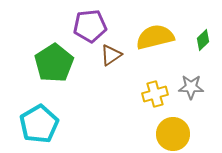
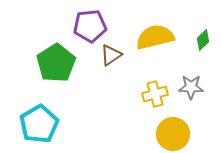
green pentagon: moved 2 px right
